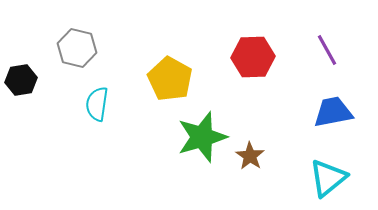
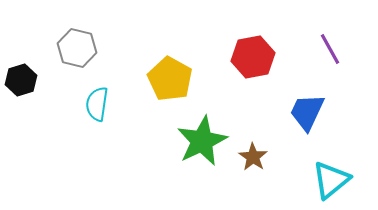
purple line: moved 3 px right, 1 px up
red hexagon: rotated 9 degrees counterclockwise
black hexagon: rotated 8 degrees counterclockwise
blue trapezoid: moved 26 px left; rotated 54 degrees counterclockwise
green star: moved 4 px down; rotated 9 degrees counterclockwise
brown star: moved 3 px right, 1 px down
cyan triangle: moved 3 px right, 2 px down
